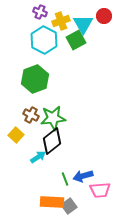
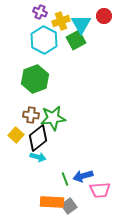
cyan triangle: moved 2 px left
brown cross: rotated 21 degrees counterclockwise
black diamond: moved 14 px left, 3 px up
cyan arrow: rotated 49 degrees clockwise
